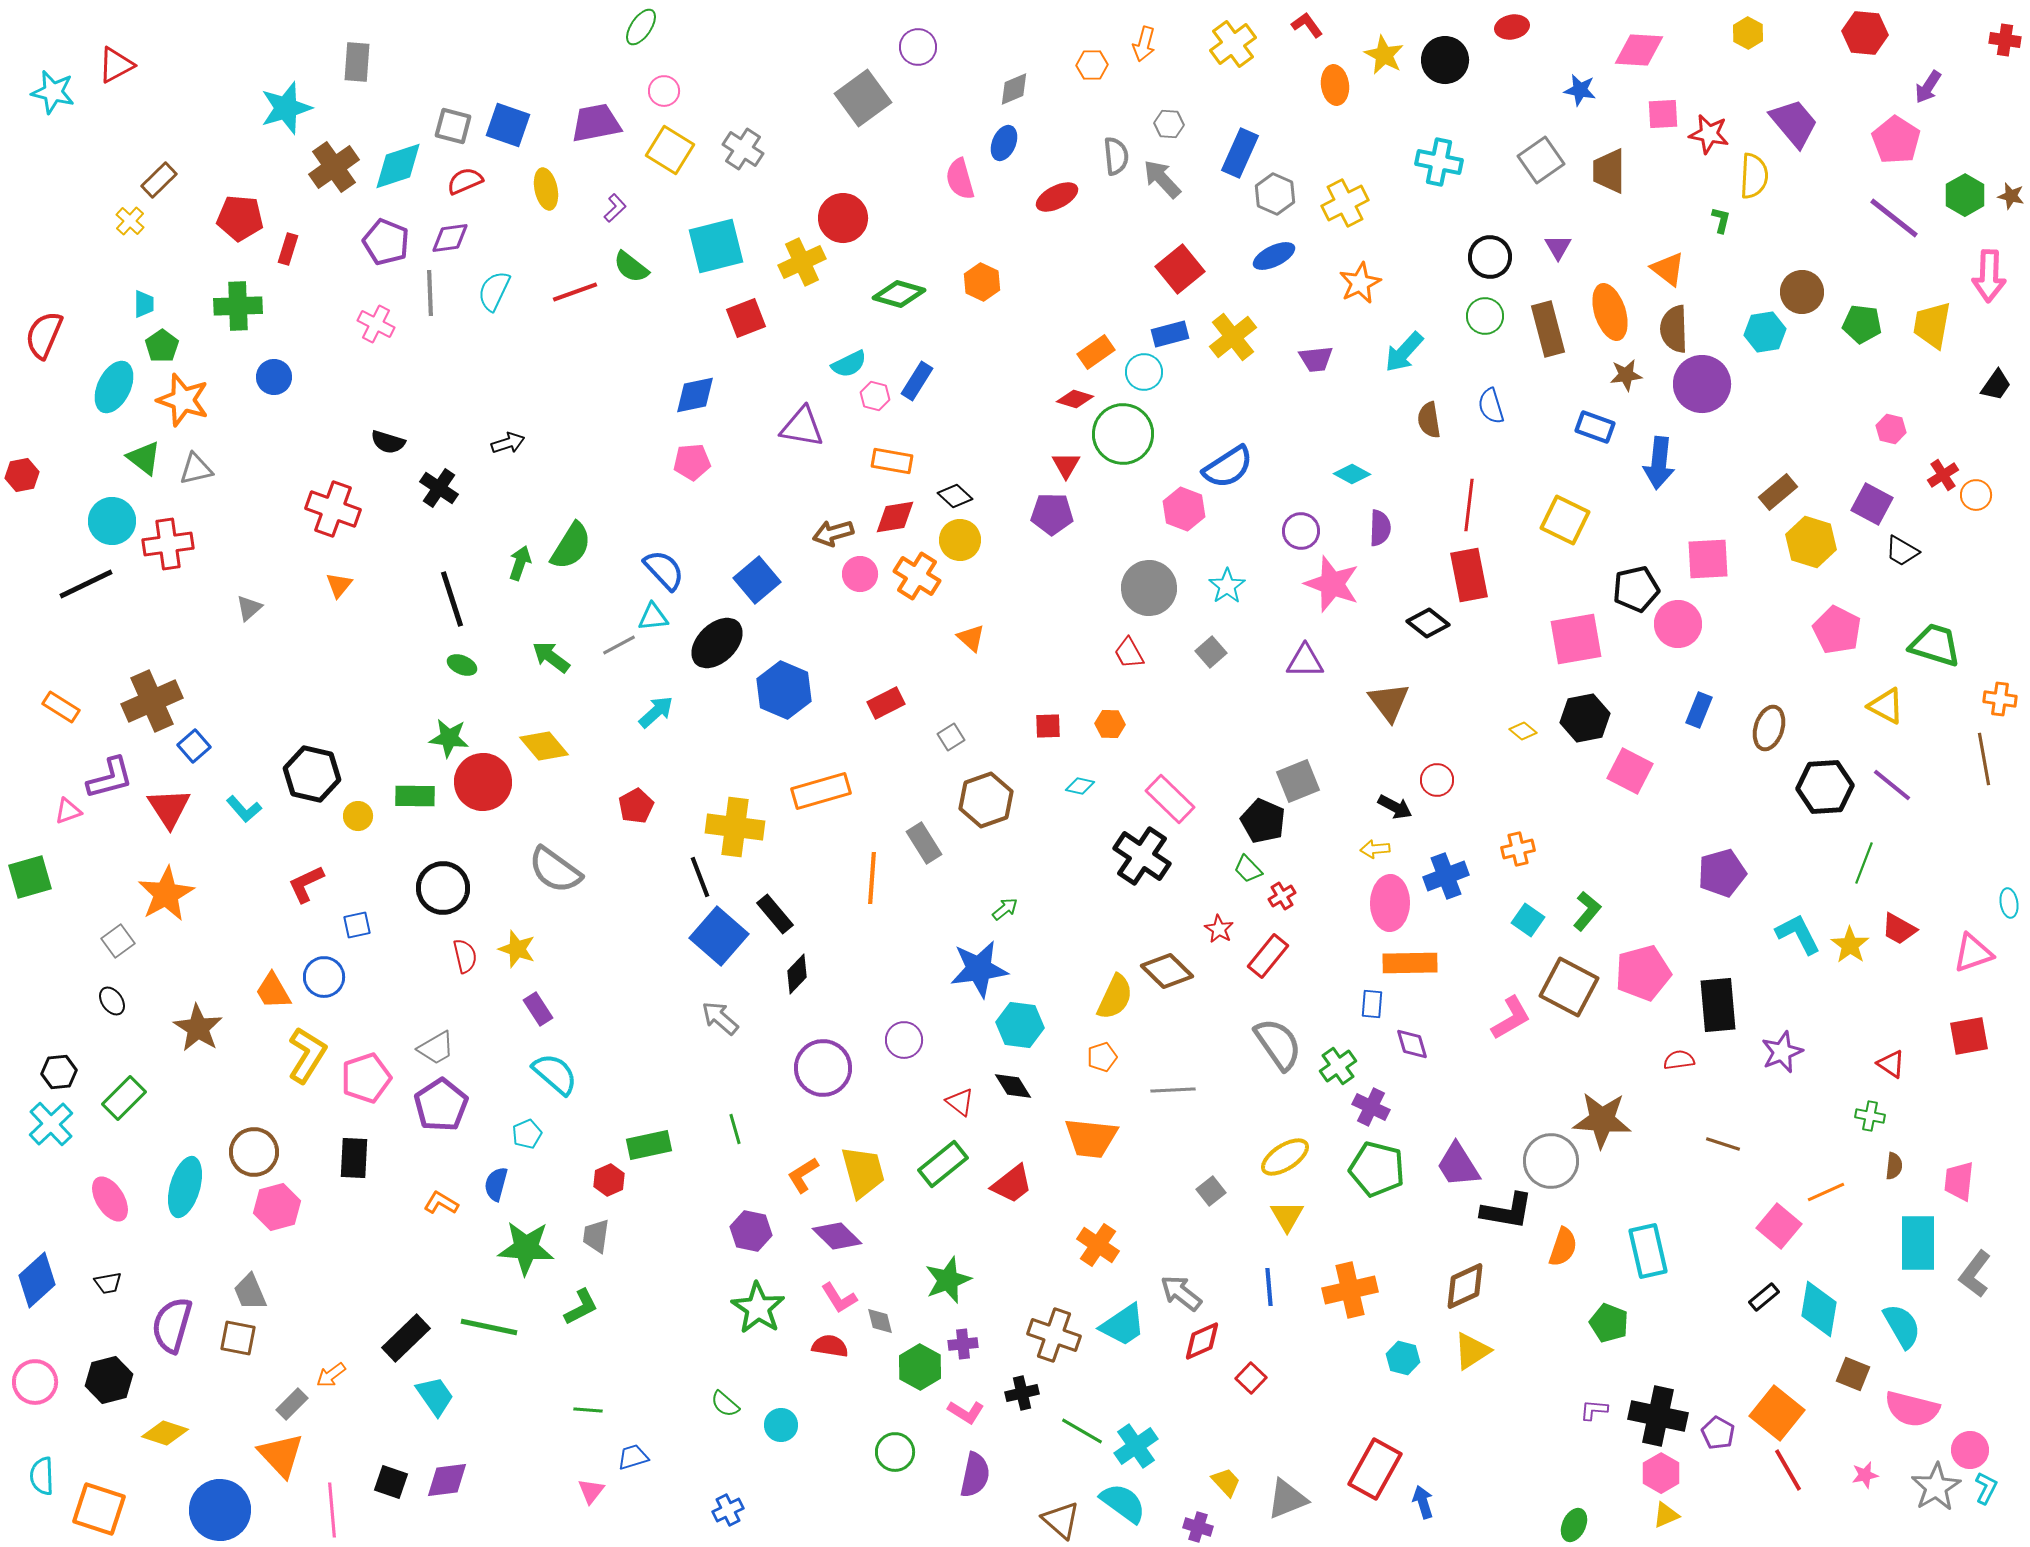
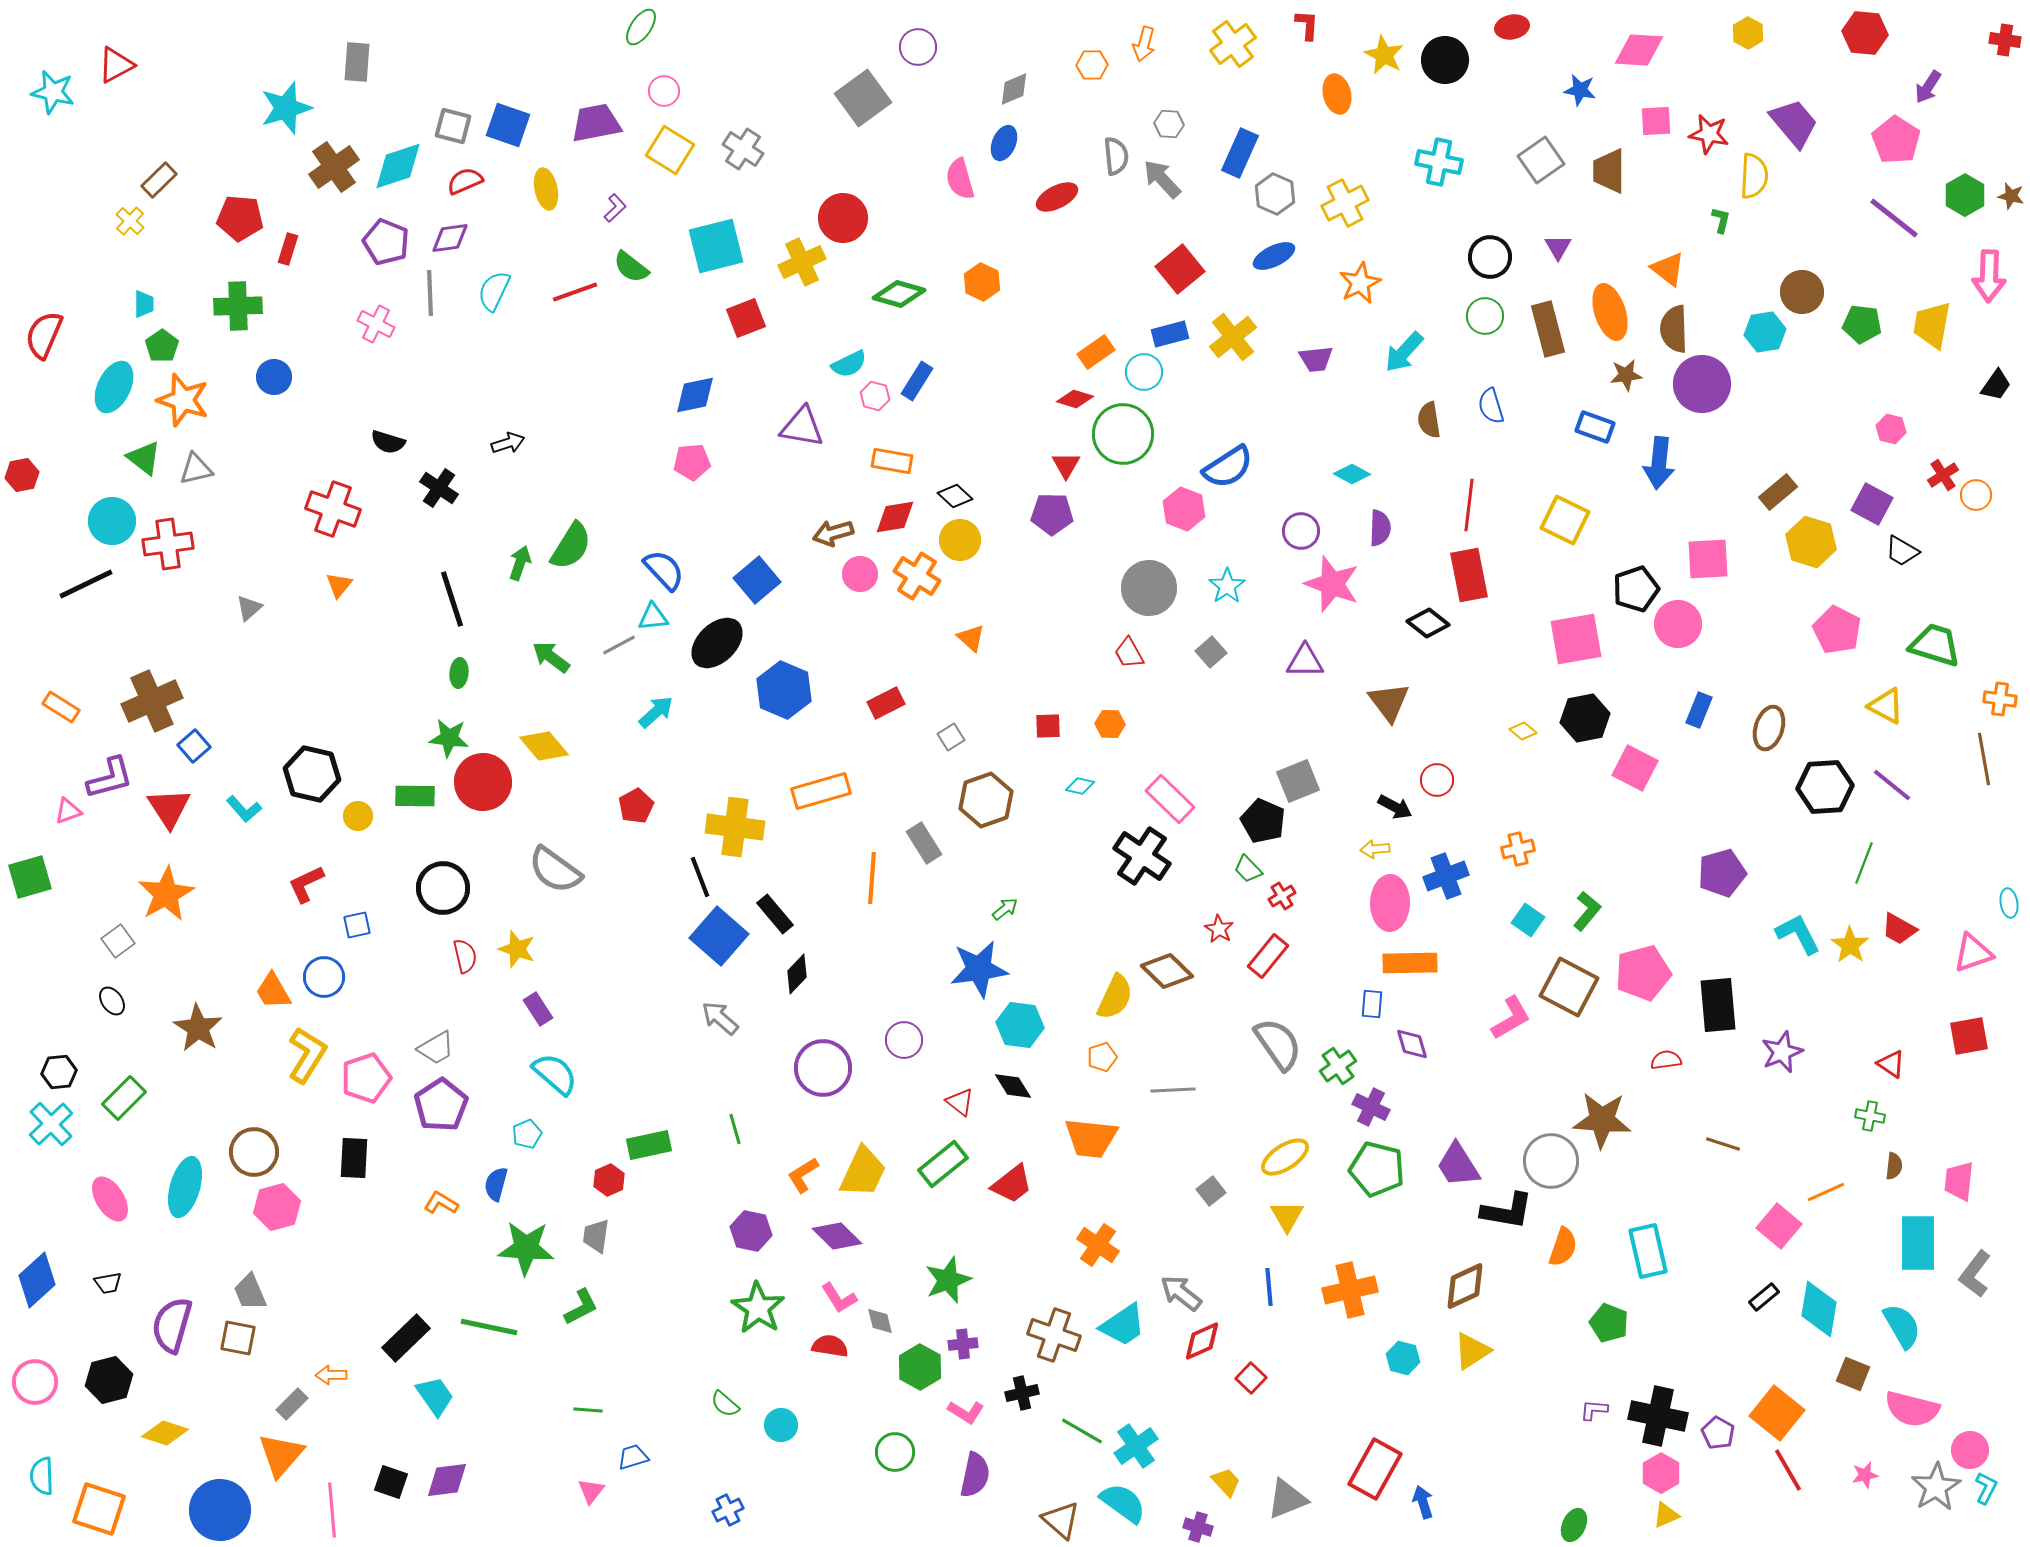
red L-shape at (1307, 25): rotated 40 degrees clockwise
orange ellipse at (1335, 85): moved 2 px right, 9 px down; rotated 6 degrees counterclockwise
pink square at (1663, 114): moved 7 px left, 7 px down
black pentagon at (1636, 589): rotated 6 degrees counterclockwise
green ellipse at (462, 665): moved 3 px left, 8 px down; rotated 72 degrees clockwise
pink square at (1630, 771): moved 5 px right, 3 px up
red semicircle at (1679, 1060): moved 13 px left
yellow trapezoid at (863, 1172): rotated 40 degrees clockwise
orange arrow at (331, 1375): rotated 36 degrees clockwise
orange triangle at (281, 1455): rotated 24 degrees clockwise
